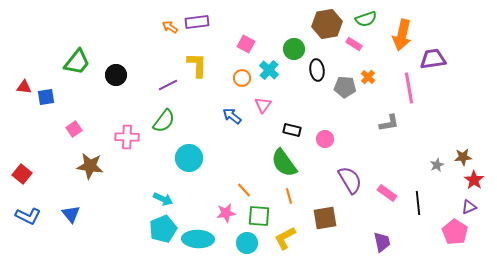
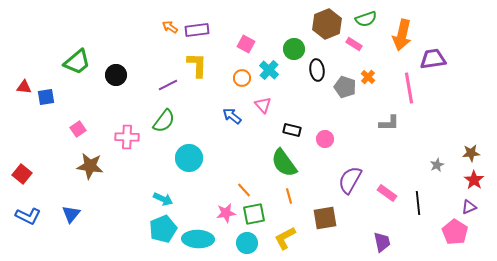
purple rectangle at (197, 22): moved 8 px down
brown hexagon at (327, 24): rotated 12 degrees counterclockwise
green trapezoid at (77, 62): rotated 12 degrees clockwise
gray pentagon at (345, 87): rotated 15 degrees clockwise
pink triangle at (263, 105): rotated 18 degrees counterclockwise
gray L-shape at (389, 123): rotated 10 degrees clockwise
pink square at (74, 129): moved 4 px right
brown star at (463, 157): moved 8 px right, 4 px up
purple semicircle at (350, 180): rotated 120 degrees counterclockwise
blue triangle at (71, 214): rotated 18 degrees clockwise
green square at (259, 216): moved 5 px left, 2 px up; rotated 15 degrees counterclockwise
